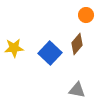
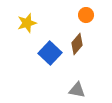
yellow star: moved 13 px right, 25 px up; rotated 12 degrees counterclockwise
